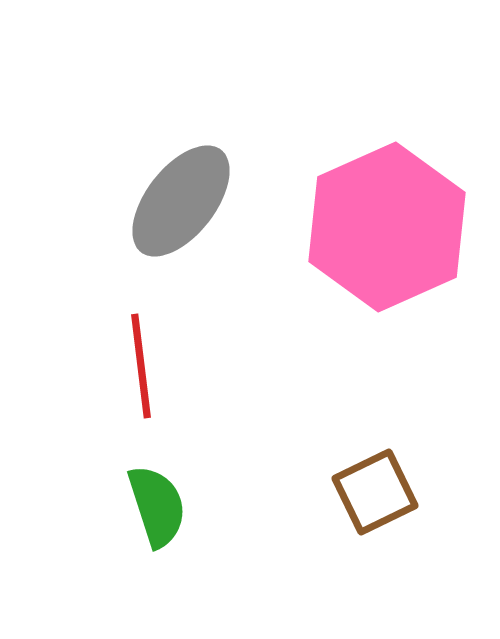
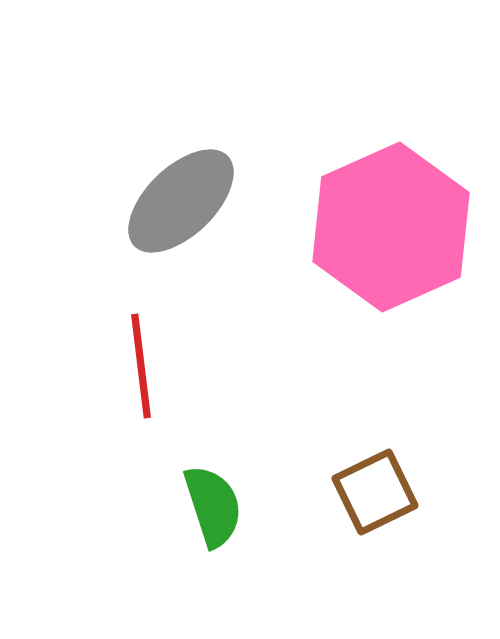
gray ellipse: rotated 8 degrees clockwise
pink hexagon: moved 4 px right
green semicircle: moved 56 px right
